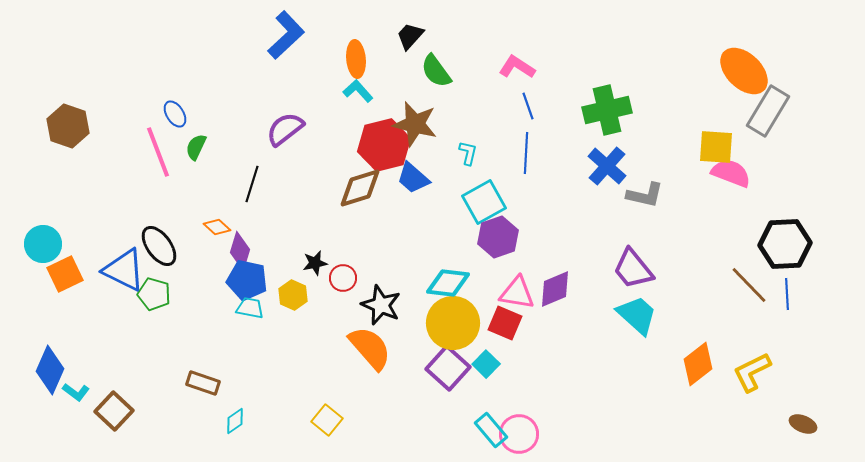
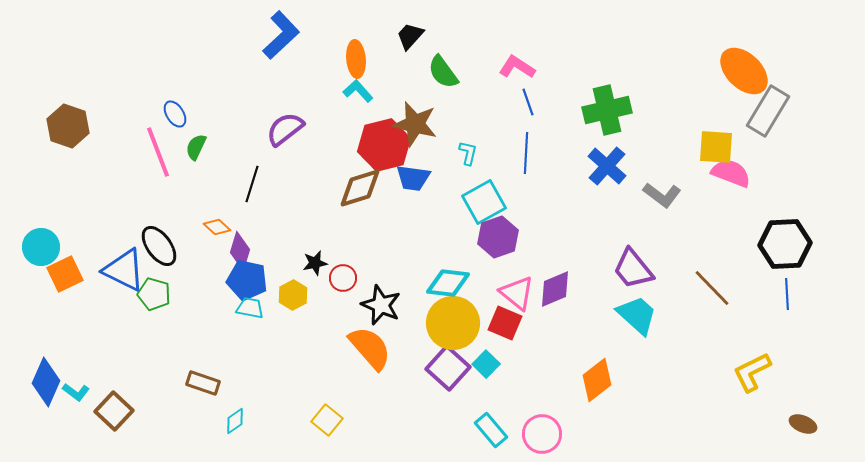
blue L-shape at (286, 35): moved 5 px left
green semicircle at (436, 71): moved 7 px right, 1 px down
blue line at (528, 106): moved 4 px up
blue trapezoid at (413, 178): rotated 33 degrees counterclockwise
gray L-shape at (645, 195): moved 17 px right; rotated 24 degrees clockwise
cyan circle at (43, 244): moved 2 px left, 3 px down
brown line at (749, 285): moved 37 px left, 3 px down
pink triangle at (517, 293): rotated 30 degrees clockwise
yellow hexagon at (293, 295): rotated 8 degrees clockwise
orange diamond at (698, 364): moved 101 px left, 16 px down
blue diamond at (50, 370): moved 4 px left, 12 px down
pink circle at (519, 434): moved 23 px right
